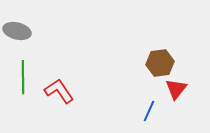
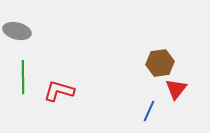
red L-shape: rotated 40 degrees counterclockwise
